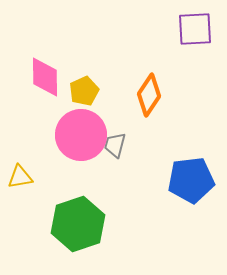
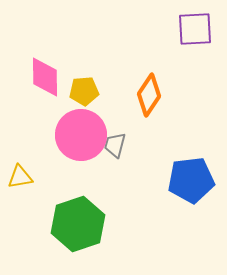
yellow pentagon: rotated 20 degrees clockwise
